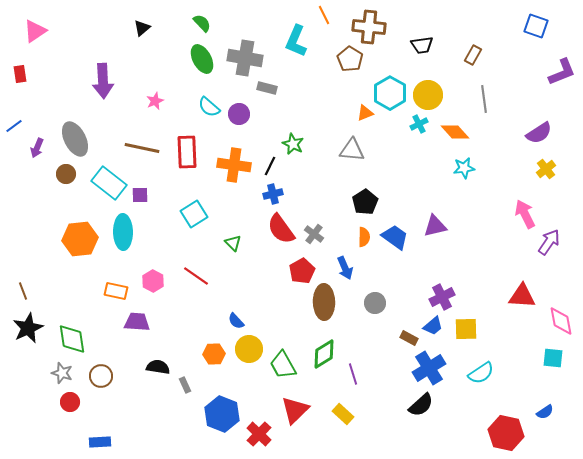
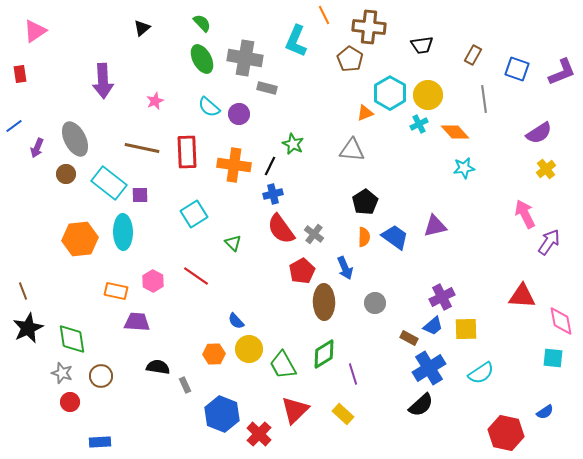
blue square at (536, 26): moved 19 px left, 43 px down
